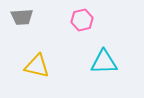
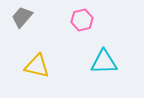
gray trapezoid: rotated 135 degrees clockwise
